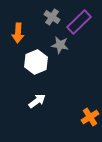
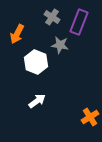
purple rectangle: rotated 25 degrees counterclockwise
orange arrow: moved 1 px left, 1 px down; rotated 24 degrees clockwise
white hexagon: rotated 15 degrees counterclockwise
